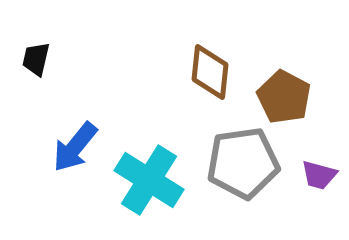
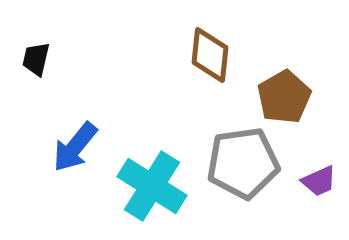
brown diamond: moved 17 px up
brown pentagon: rotated 14 degrees clockwise
purple trapezoid: moved 6 px down; rotated 39 degrees counterclockwise
cyan cross: moved 3 px right, 6 px down
